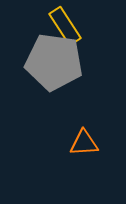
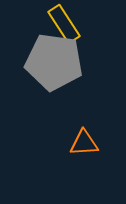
yellow rectangle: moved 1 px left, 2 px up
